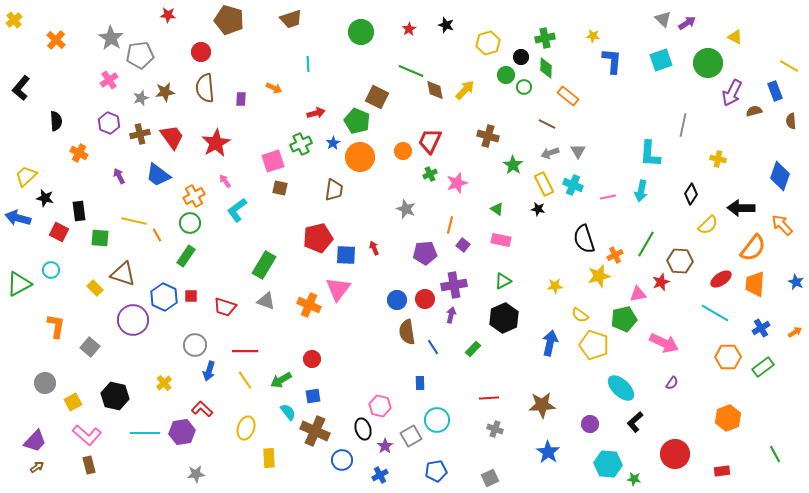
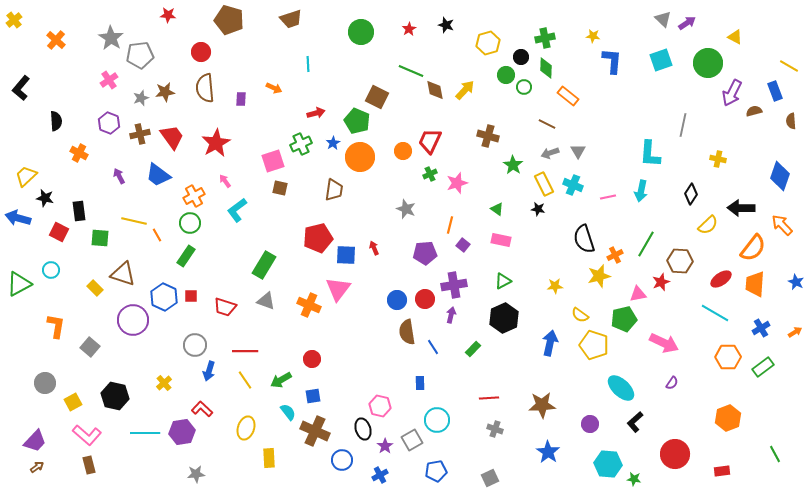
gray square at (411, 436): moved 1 px right, 4 px down
